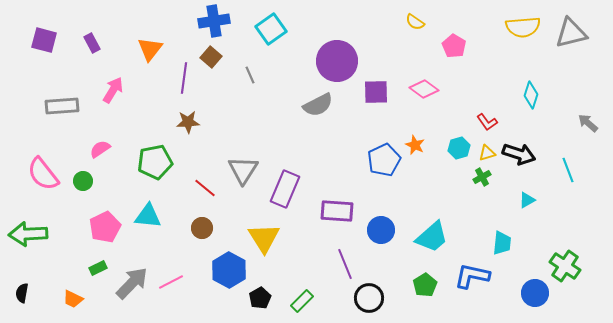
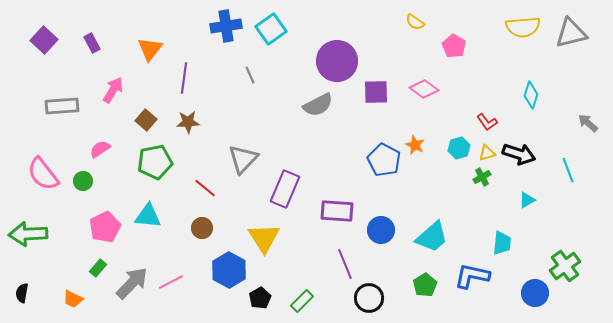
blue cross at (214, 21): moved 12 px right, 5 px down
purple square at (44, 40): rotated 28 degrees clockwise
brown square at (211, 57): moved 65 px left, 63 px down
blue pentagon at (384, 160): rotated 20 degrees counterclockwise
gray triangle at (243, 170): moved 11 px up; rotated 12 degrees clockwise
green cross at (565, 266): rotated 20 degrees clockwise
green rectangle at (98, 268): rotated 24 degrees counterclockwise
